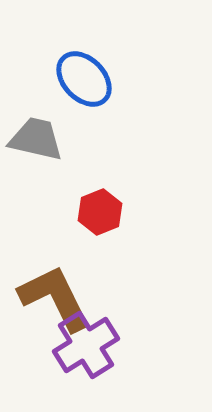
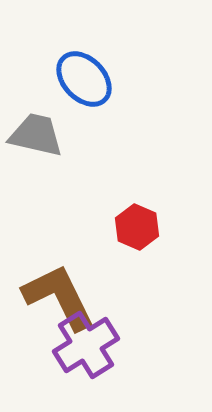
gray trapezoid: moved 4 px up
red hexagon: moved 37 px right, 15 px down; rotated 15 degrees counterclockwise
brown L-shape: moved 4 px right, 1 px up
